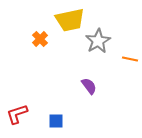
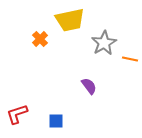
gray star: moved 6 px right, 2 px down
